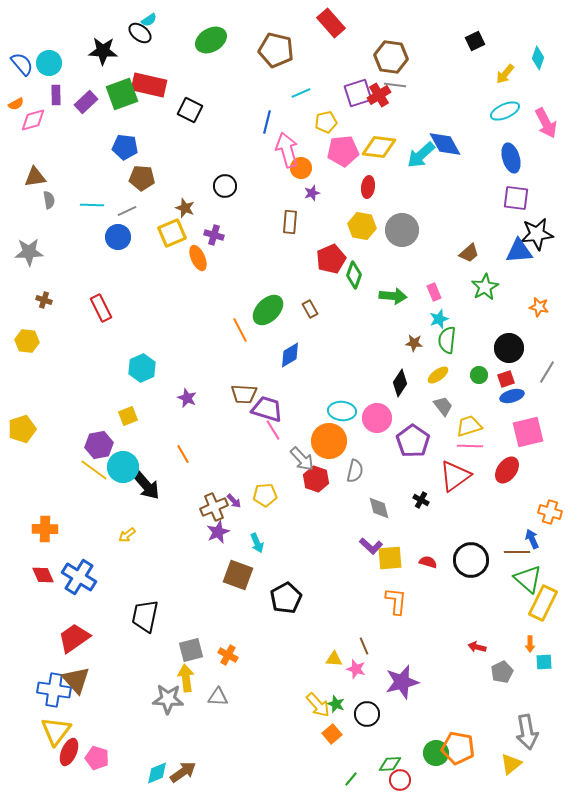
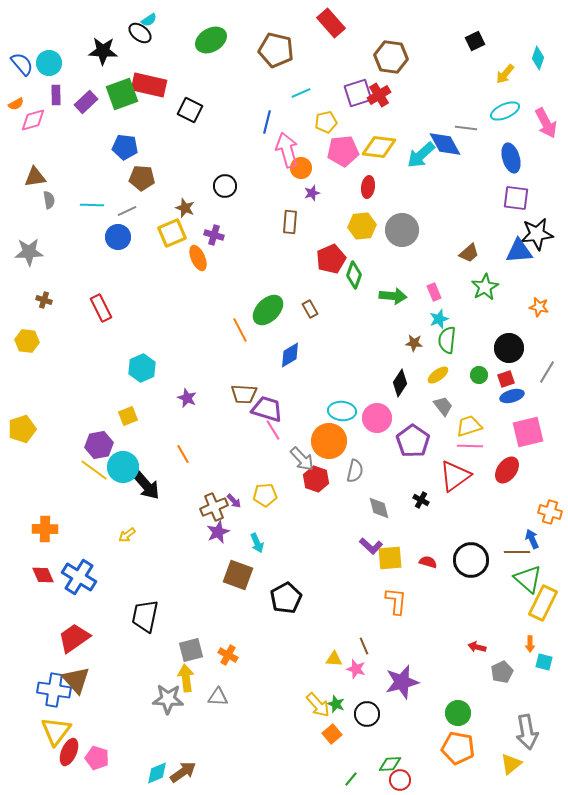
gray line at (395, 85): moved 71 px right, 43 px down
yellow hexagon at (362, 226): rotated 16 degrees counterclockwise
cyan square at (544, 662): rotated 18 degrees clockwise
green circle at (436, 753): moved 22 px right, 40 px up
